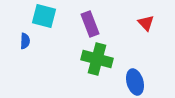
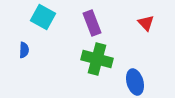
cyan square: moved 1 px left, 1 px down; rotated 15 degrees clockwise
purple rectangle: moved 2 px right, 1 px up
blue semicircle: moved 1 px left, 9 px down
